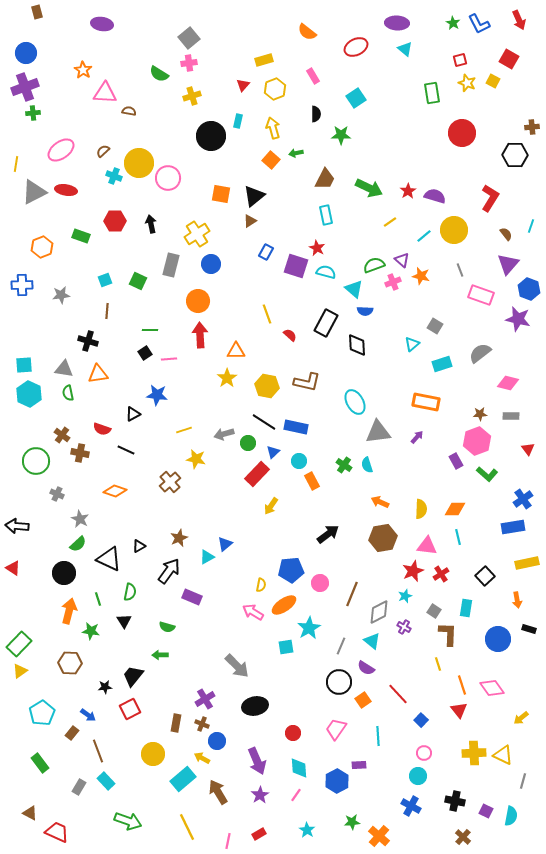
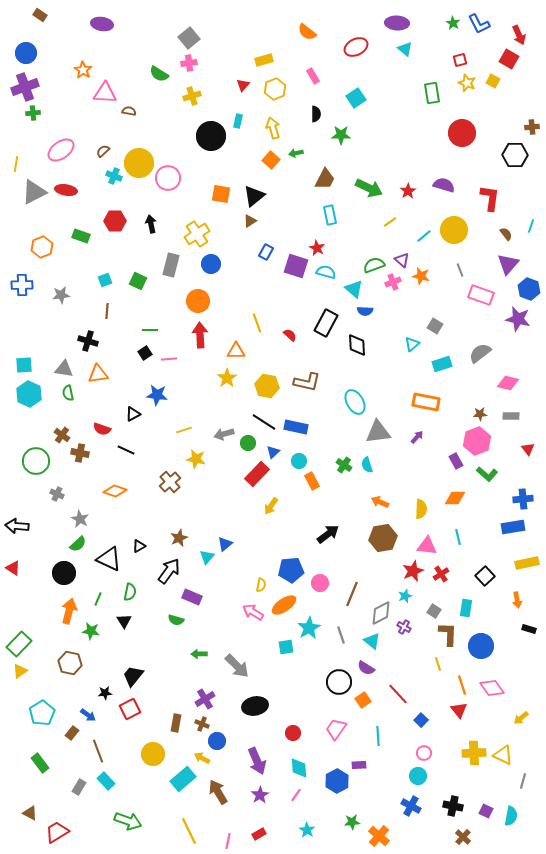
brown rectangle at (37, 12): moved 3 px right, 3 px down; rotated 40 degrees counterclockwise
red arrow at (519, 20): moved 15 px down
purple semicircle at (435, 196): moved 9 px right, 11 px up
red L-shape at (490, 198): rotated 24 degrees counterclockwise
cyan rectangle at (326, 215): moved 4 px right
yellow line at (267, 314): moved 10 px left, 9 px down
blue cross at (523, 499): rotated 30 degrees clockwise
orange diamond at (455, 509): moved 11 px up
cyan triangle at (207, 557): rotated 21 degrees counterclockwise
green line at (98, 599): rotated 40 degrees clockwise
gray diamond at (379, 612): moved 2 px right, 1 px down
green semicircle at (167, 627): moved 9 px right, 7 px up
blue circle at (498, 639): moved 17 px left, 7 px down
gray line at (341, 646): moved 11 px up; rotated 42 degrees counterclockwise
green arrow at (160, 655): moved 39 px right, 1 px up
brown hexagon at (70, 663): rotated 10 degrees clockwise
black star at (105, 687): moved 6 px down
black cross at (455, 801): moved 2 px left, 5 px down
yellow line at (187, 827): moved 2 px right, 4 px down
red trapezoid at (57, 832): rotated 55 degrees counterclockwise
